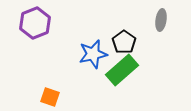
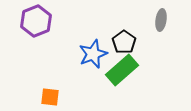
purple hexagon: moved 1 px right, 2 px up
blue star: rotated 8 degrees counterclockwise
orange square: rotated 12 degrees counterclockwise
